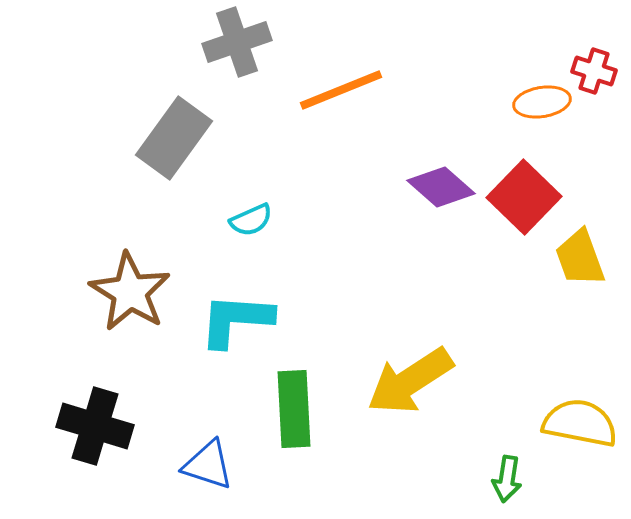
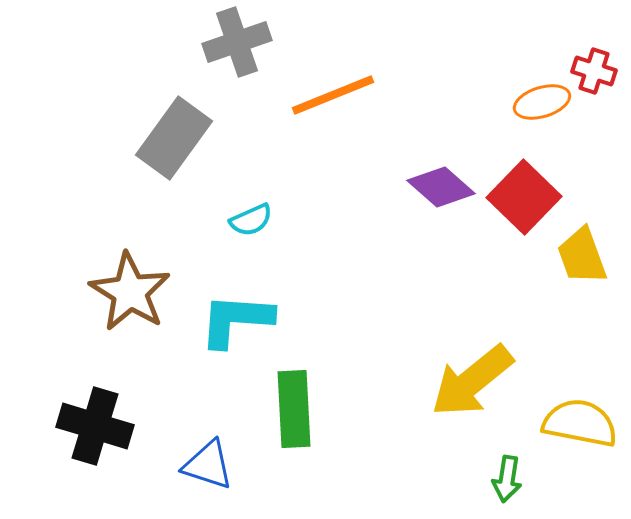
orange line: moved 8 px left, 5 px down
orange ellipse: rotated 8 degrees counterclockwise
yellow trapezoid: moved 2 px right, 2 px up
yellow arrow: moved 62 px right; rotated 6 degrees counterclockwise
